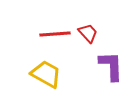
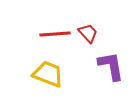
purple L-shape: rotated 8 degrees counterclockwise
yellow trapezoid: moved 2 px right; rotated 8 degrees counterclockwise
